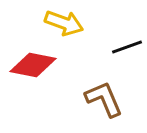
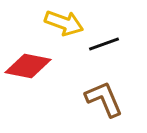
black line: moved 23 px left, 3 px up
red diamond: moved 5 px left, 1 px down
